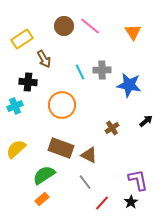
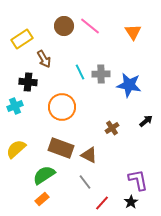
gray cross: moved 1 px left, 4 px down
orange circle: moved 2 px down
